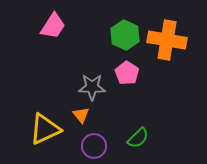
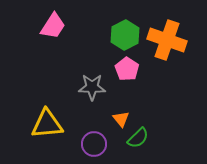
green hexagon: rotated 8 degrees clockwise
orange cross: rotated 9 degrees clockwise
pink pentagon: moved 4 px up
orange triangle: moved 40 px right, 4 px down
yellow triangle: moved 2 px right, 5 px up; rotated 20 degrees clockwise
purple circle: moved 2 px up
